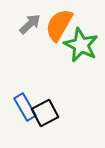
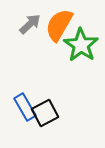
green star: rotated 8 degrees clockwise
